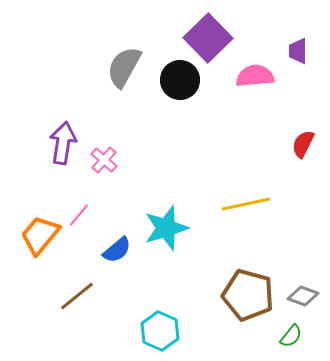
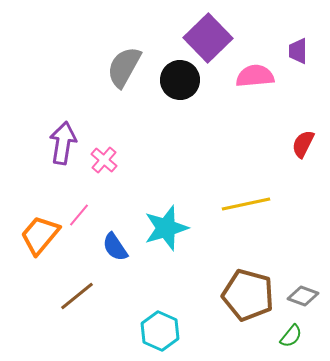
blue semicircle: moved 2 px left, 3 px up; rotated 96 degrees clockwise
